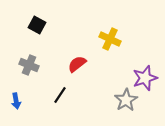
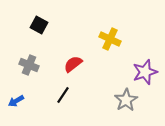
black square: moved 2 px right
red semicircle: moved 4 px left
purple star: moved 6 px up
black line: moved 3 px right
blue arrow: rotated 70 degrees clockwise
